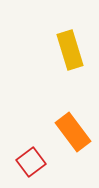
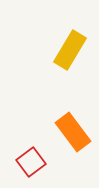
yellow rectangle: rotated 48 degrees clockwise
